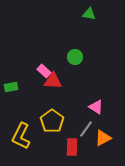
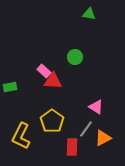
green rectangle: moved 1 px left
